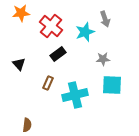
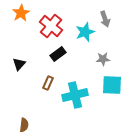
orange star: rotated 24 degrees counterclockwise
black triangle: rotated 24 degrees clockwise
brown semicircle: moved 3 px left
